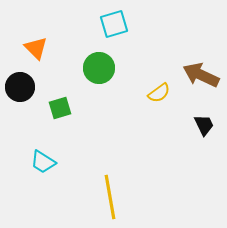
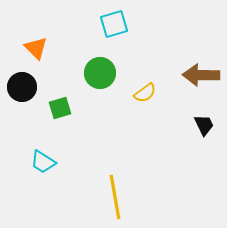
green circle: moved 1 px right, 5 px down
brown arrow: rotated 24 degrees counterclockwise
black circle: moved 2 px right
yellow semicircle: moved 14 px left
yellow line: moved 5 px right
